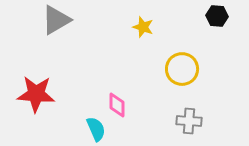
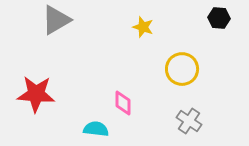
black hexagon: moved 2 px right, 2 px down
pink diamond: moved 6 px right, 2 px up
gray cross: rotated 30 degrees clockwise
cyan semicircle: rotated 60 degrees counterclockwise
